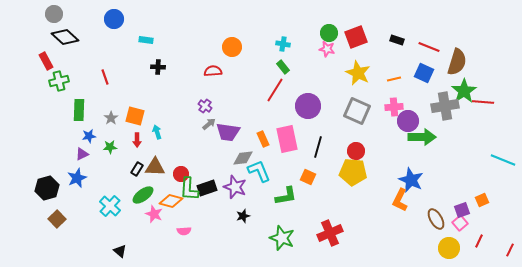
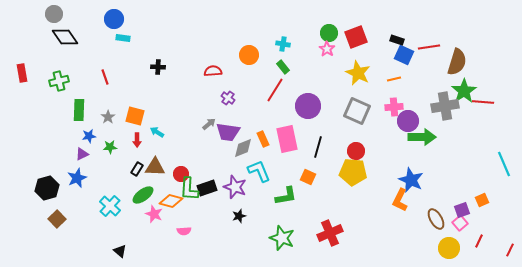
black diamond at (65, 37): rotated 12 degrees clockwise
cyan rectangle at (146, 40): moved 23 px left, 2 px up
orange circle at (232, 47): moved 17 px right, 8 px down
red line at (429, 47): rotated 30 degrees counterclockwise
pink star at (327, 49): rotated 21 degrees clockwise
red rectangle at (46, 61): moved 24 px left, 12 px down; rotated 18 degrees clockwise
blue square at (424, 73): moved 20 px left, 18 px up
purple cross at (205, 106): moved 23 px right, 8 px up
gray star at (111, 118): moved 3 px left, 1 px up
cyan arrow at (157, 132): rotated 40 degrees counterclockwise
gray diamond at (243, 158): moved 10 px up; rotated 15 degrees counterclockwise
cyan line at (503, 160): moved 1 px right, 4 px down; rotated 45 degrees clockwise
black star at (243, 216): moved 4 px left
